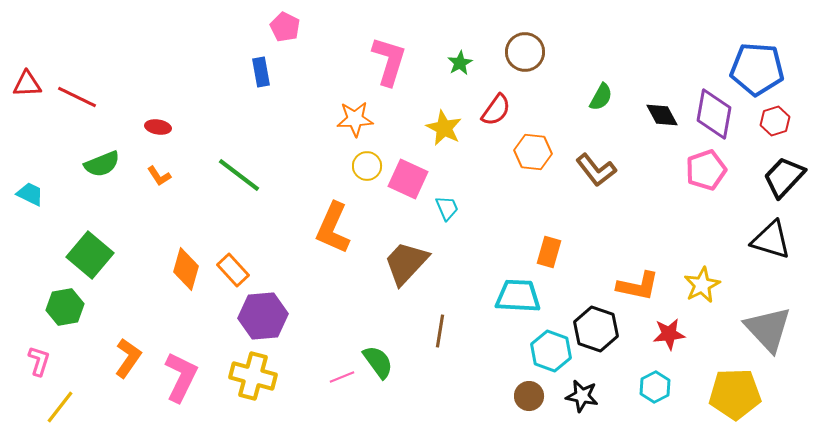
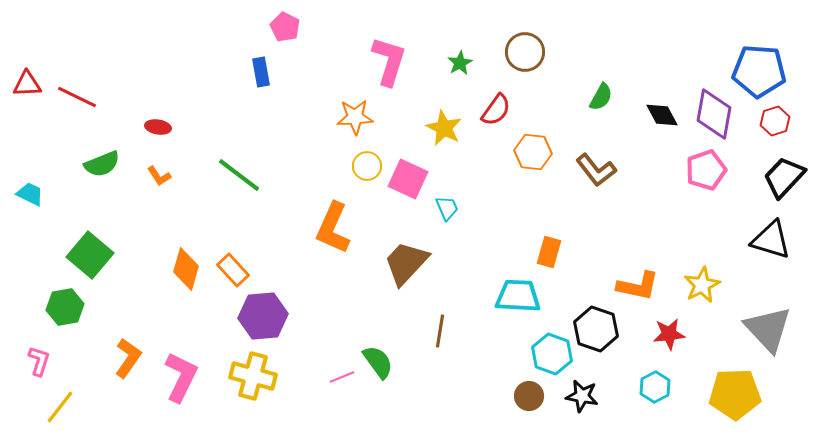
blue pentagon at (757, 69): moved 2 px right, 2 px down
orange star at (355, 119): moved 2 px up
cyan hexagon at (551, 351): moved 1 px right, 3 px down
